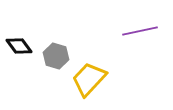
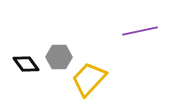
black diamond: moved 7 px right, 18 px down
gray hexagon: moved 3 px right, 1 px down; rotated 15 degrees counterclockwise
